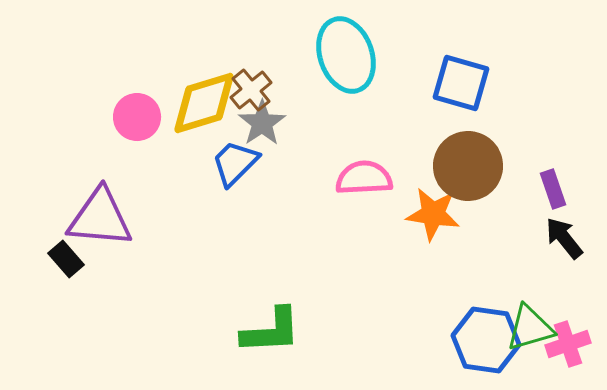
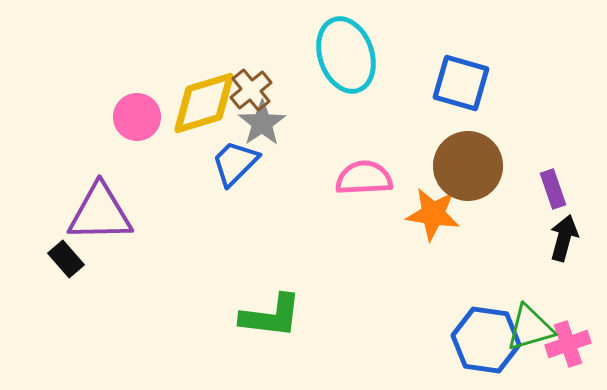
purple triangle: moved 5 px up; rotated 6 degrees counterclockwise
black arrow: rotated 54 degrees clockwise
green L-shape: moved 15 px up; rotated 10 degrees clockwise
